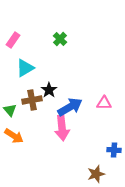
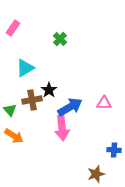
pink rectangle: moved 12 px up
